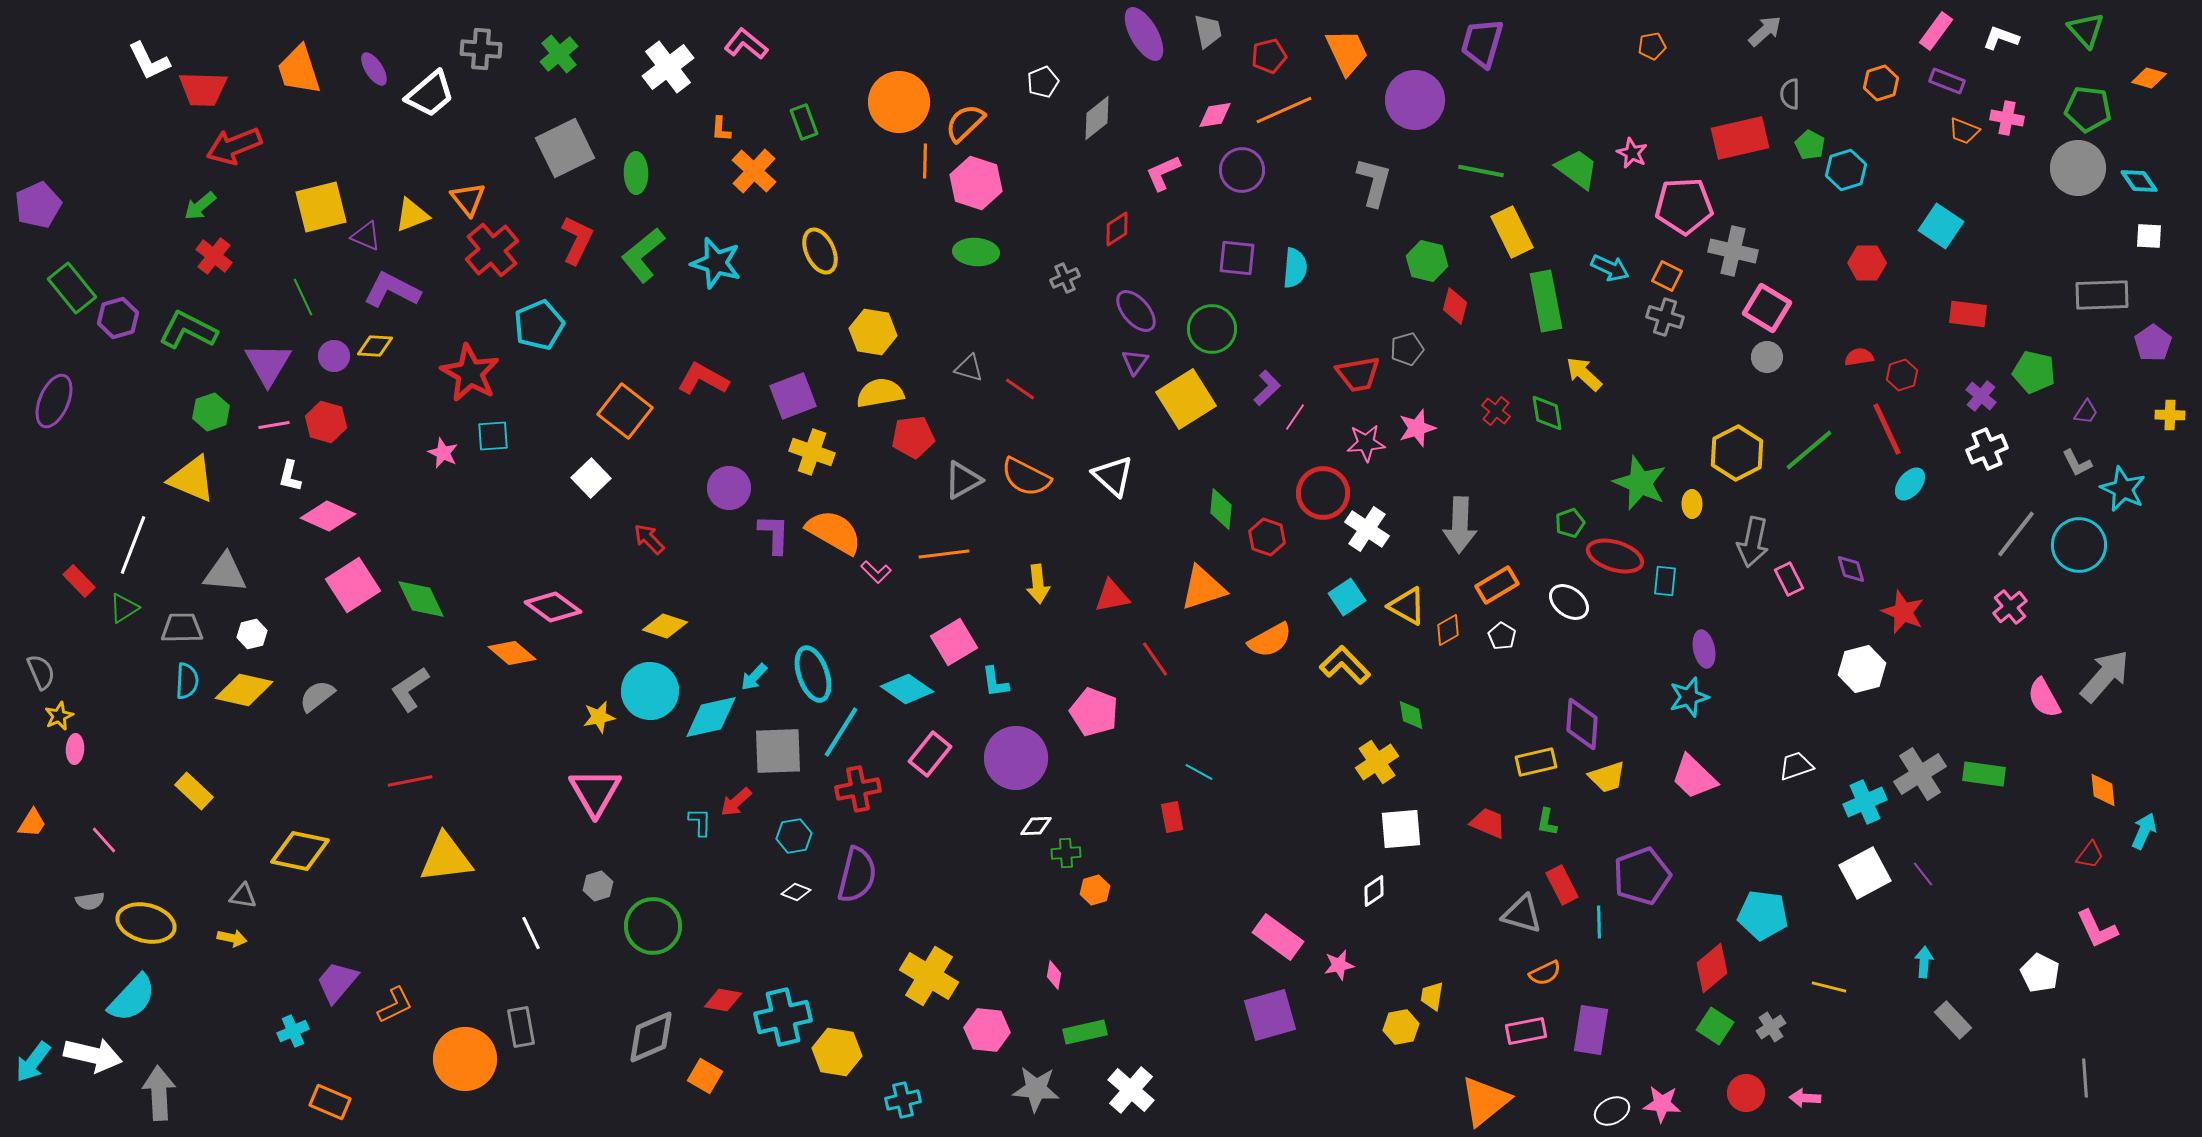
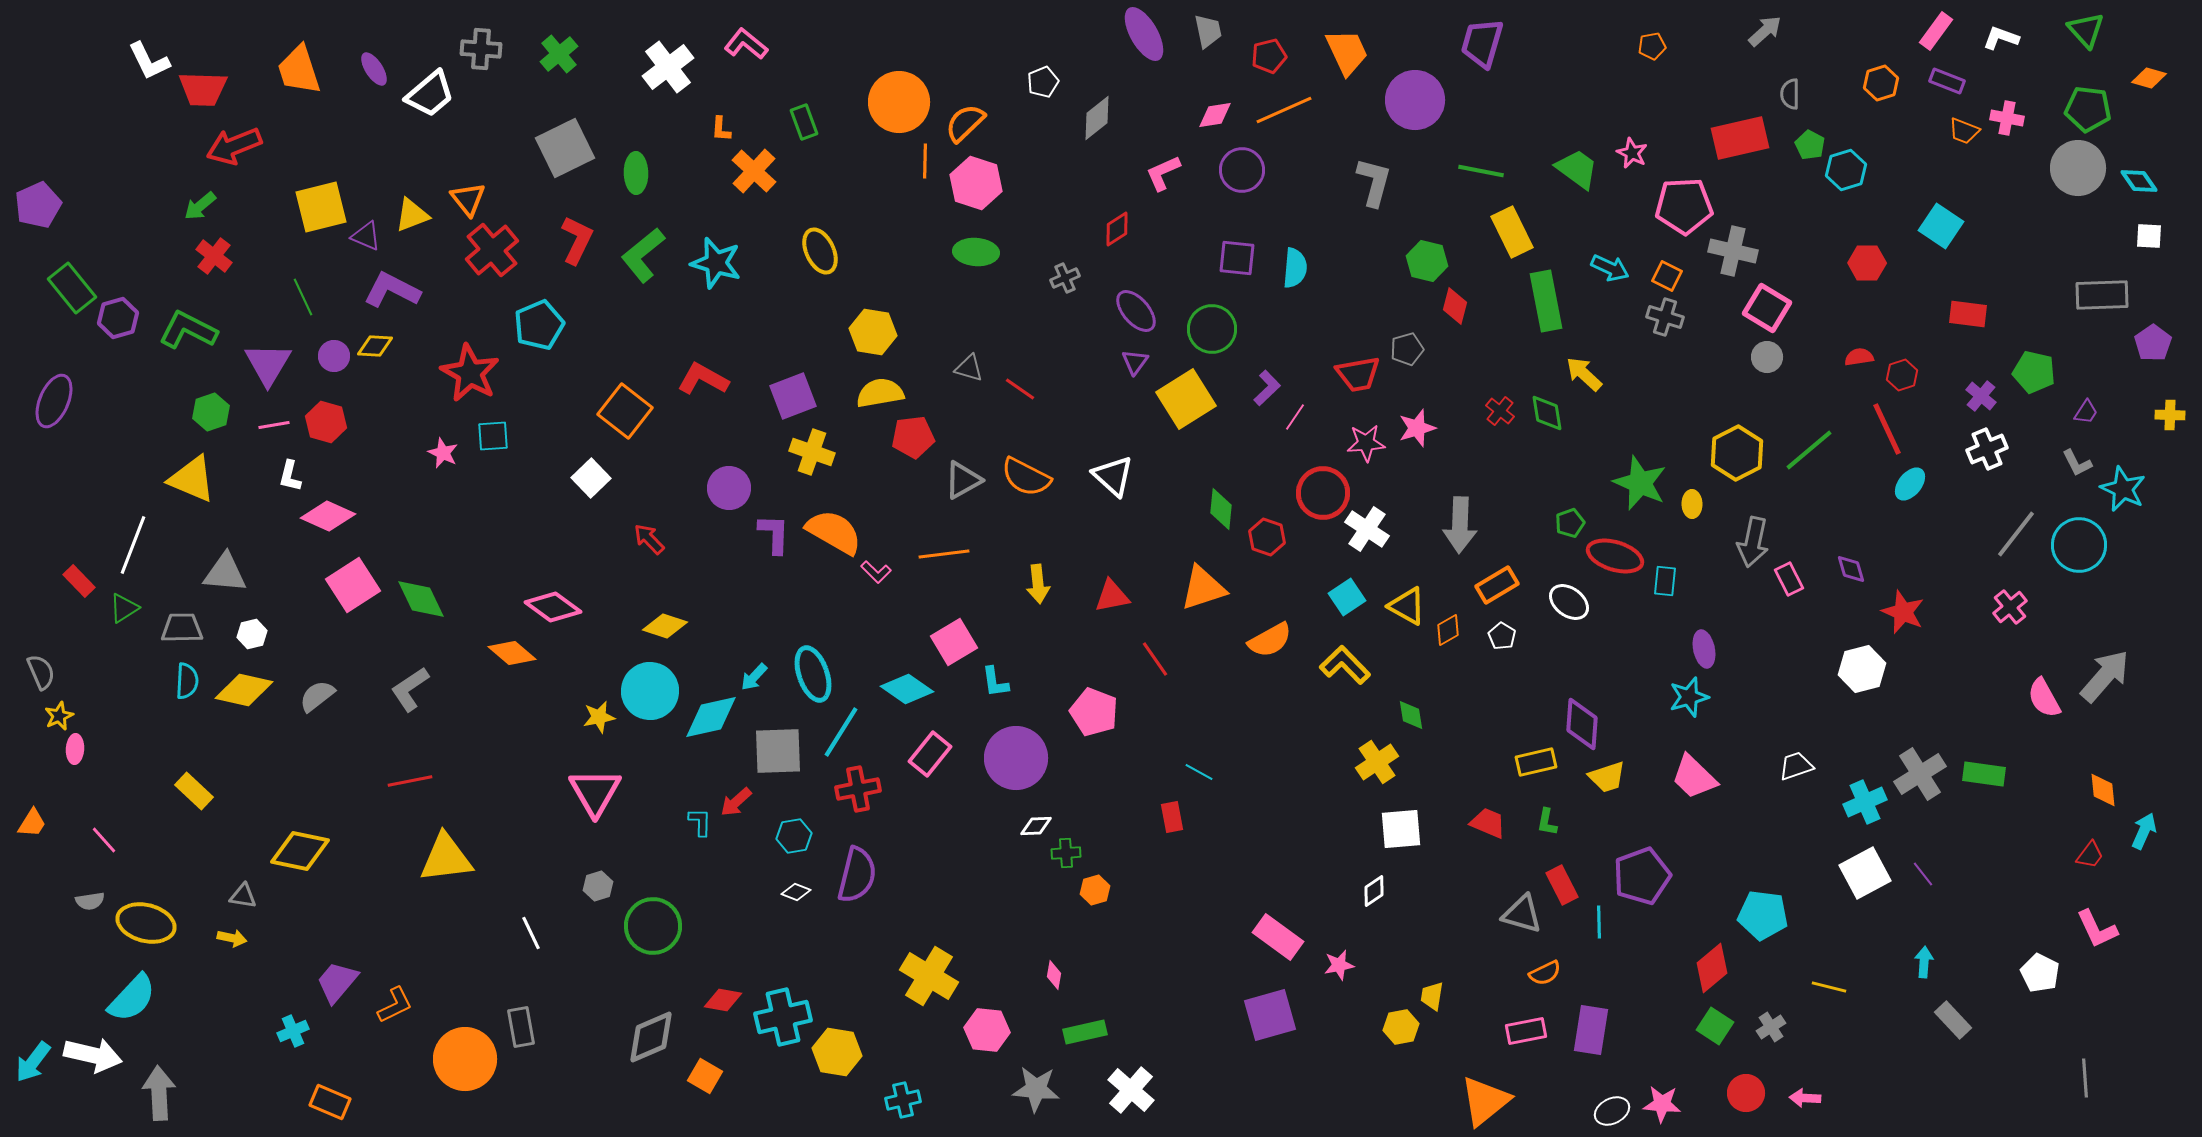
red cross at (1496, 411): moved 4 px right
